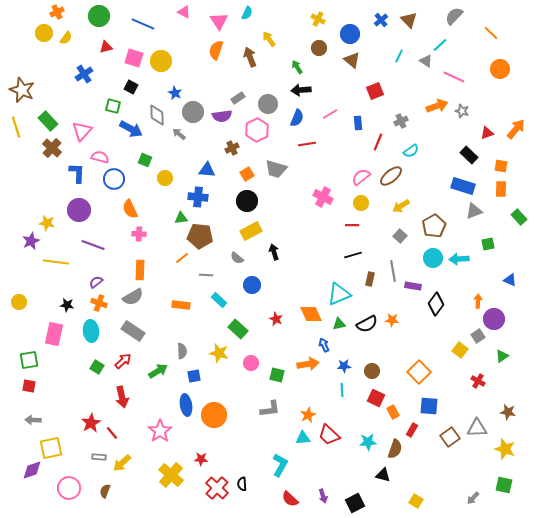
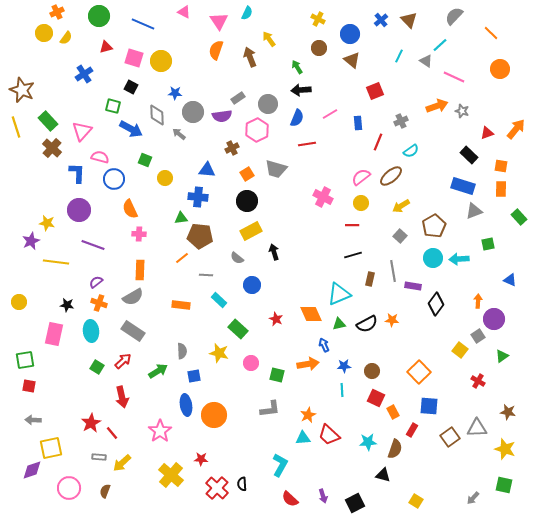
blue star at (175, 93): rotated 24 degrees counterclockwise
green square at (29, 360): moved 4 px left
